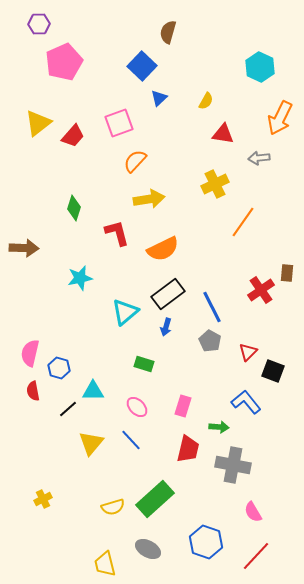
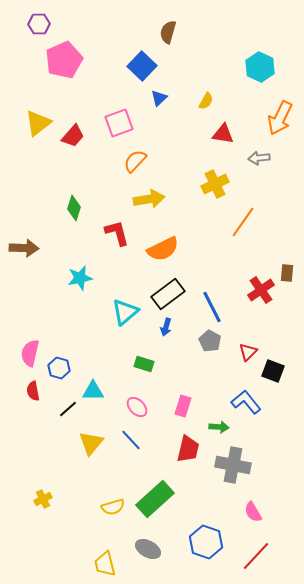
pink pentagon at (64, 62): moved 2 px up
